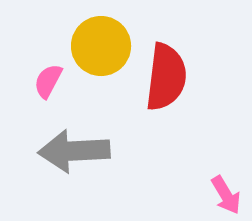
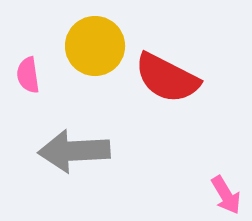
yellow circle: moved 6 px left
red semicircle: moved 1 px right, 1 px down; rotated 110 degrees clockwise
pink semicircle: moved 20 px left, 6 px up; rotated 36 degrees counterclockwise
